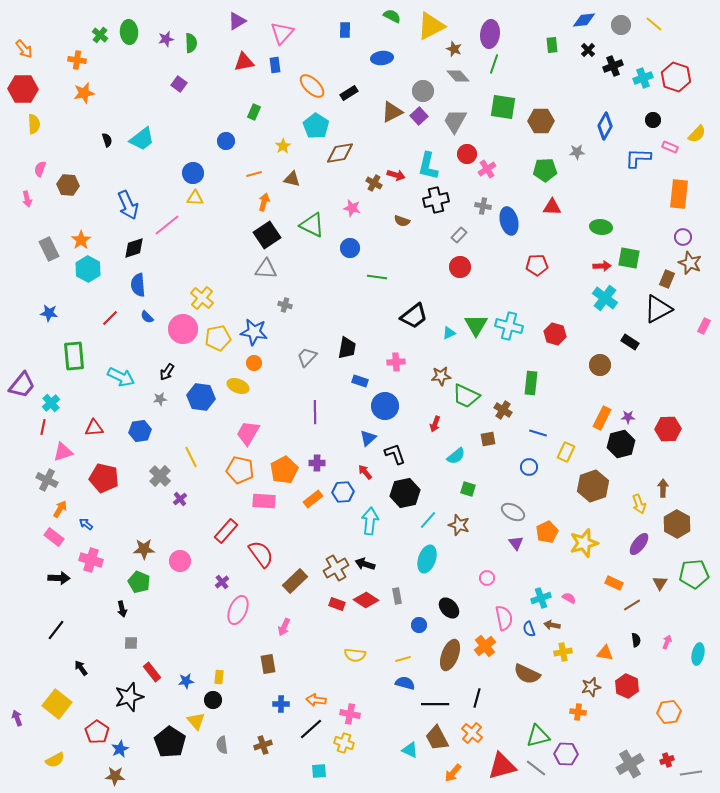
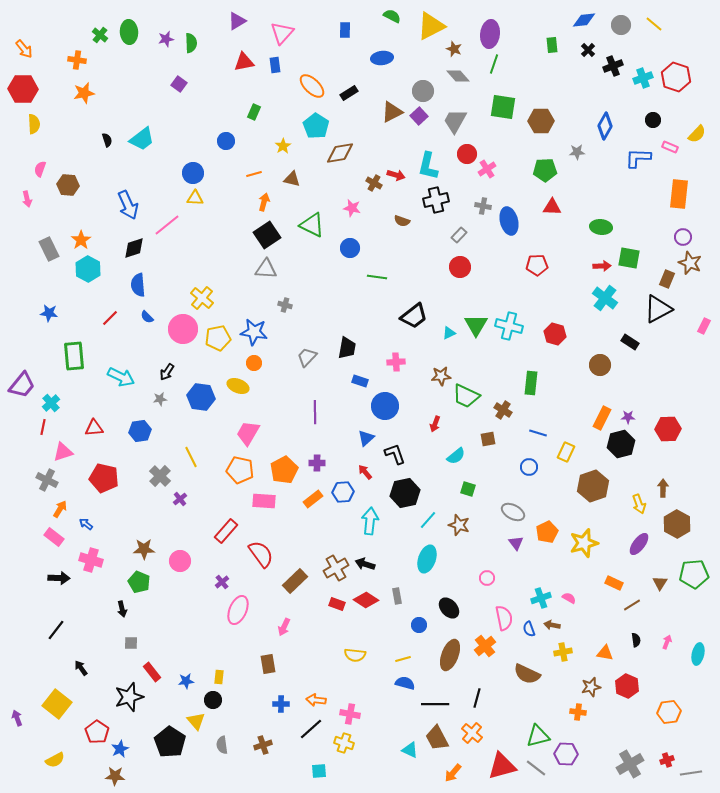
blue triangle at (368, 438): moved 2 px left
